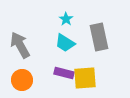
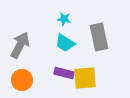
cyan star: moved 2 px left; rotated 24 degrees counterclockwise
gray arrow: rotated 56 degrees clockwise
